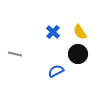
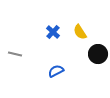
black circle: moved 20 px right
